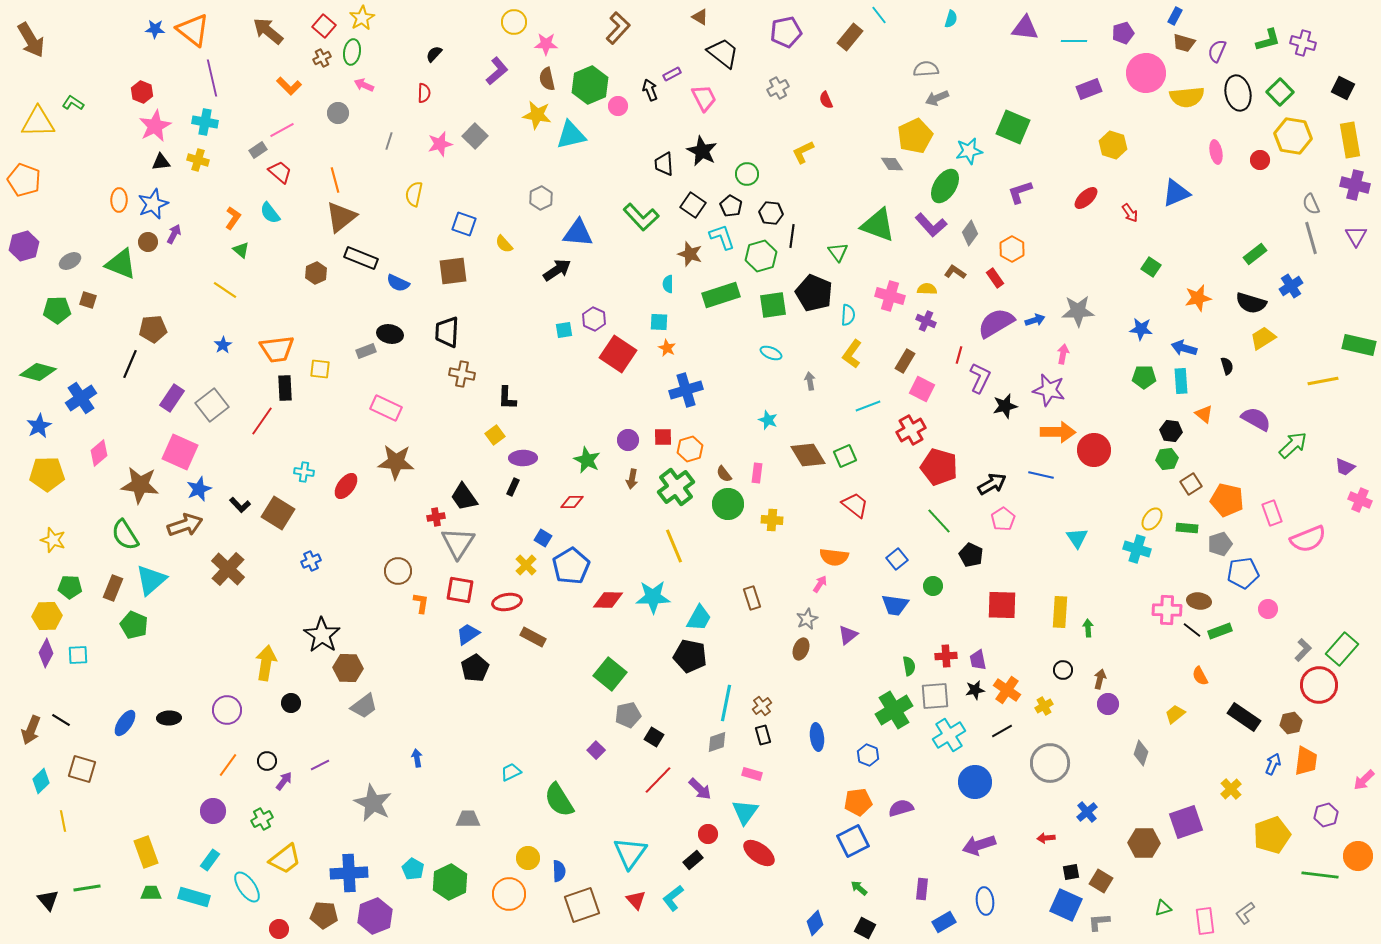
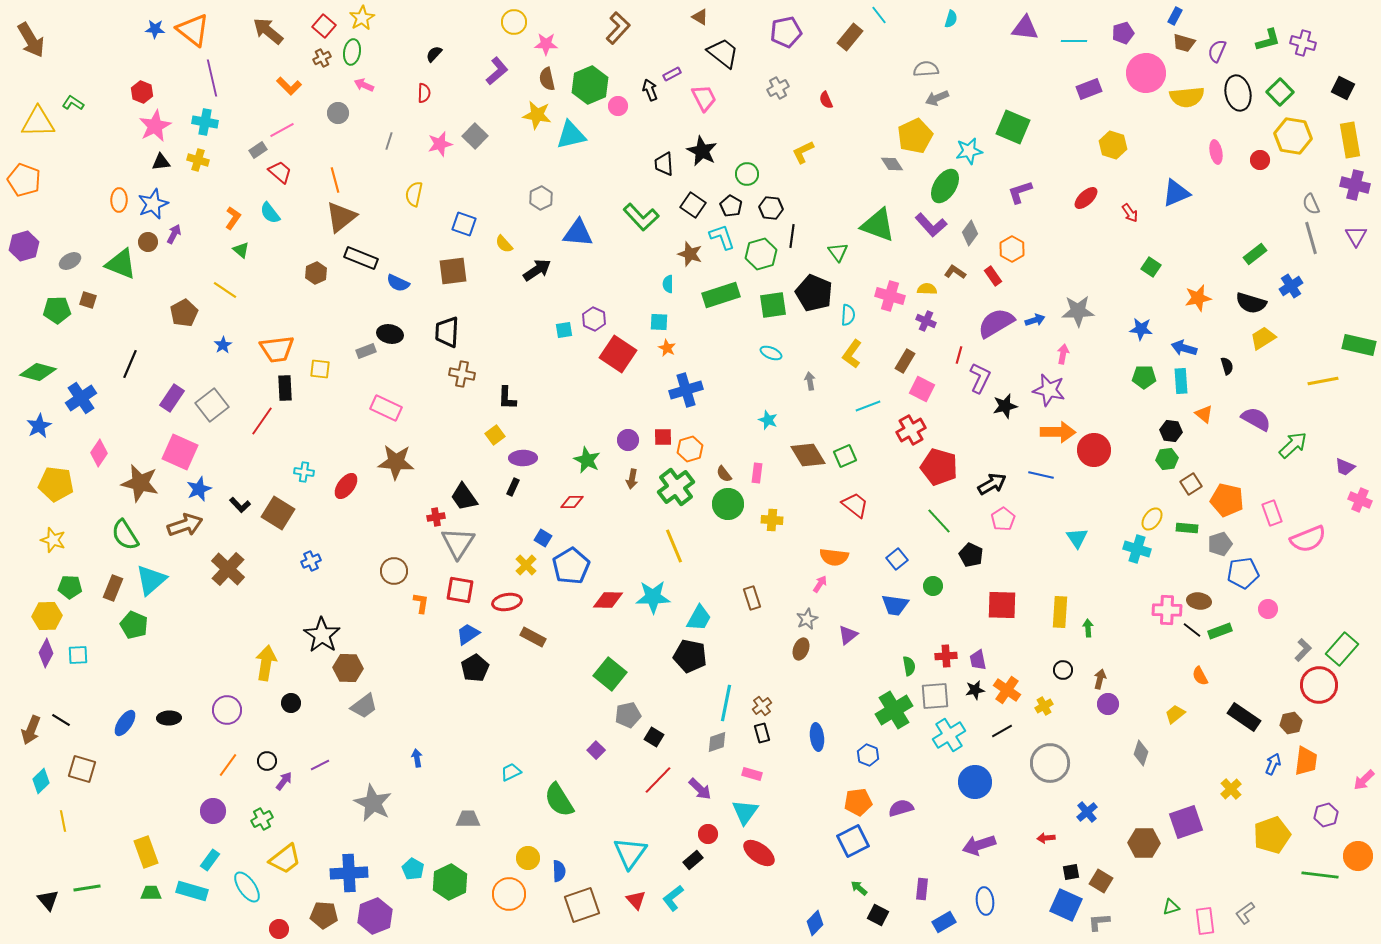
black hexagon at (771, 213): moved 5 px up
green hexagon at (761, 256): moved 2 px up
black arrow at (557, 270): moved 20 px left
red rectangle at (995, 278): moved 2 px left, 2 px up
brown pentagon at (153, 329): moved 31 px right, 16 px up; rotated 24 degrees counterclockwise
pink diamond at (99, 453): rotated 16 degrees counterclockwise
yellow pentagon at (47, 474): moved 9 px right, 10 px down; rotated 8 degrees clockwise
brown star at (140, 485): moved 2 px up; rotated 6 degrees clockwise
brown circle at (398, 571): moved 4 px left
black rectangle at (763, 735): moved 1 px left, 2 px up
cyan rectangle at (194, 897): moved 2 px left, 6 px up
green triangle at (1163, 908): moved 8 px right, 1 px up
black square at (865, 928): moved 13 px right, 13 px up
